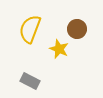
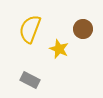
brown circle: moved 6 px right
gray rectangle: moved 1 px up
